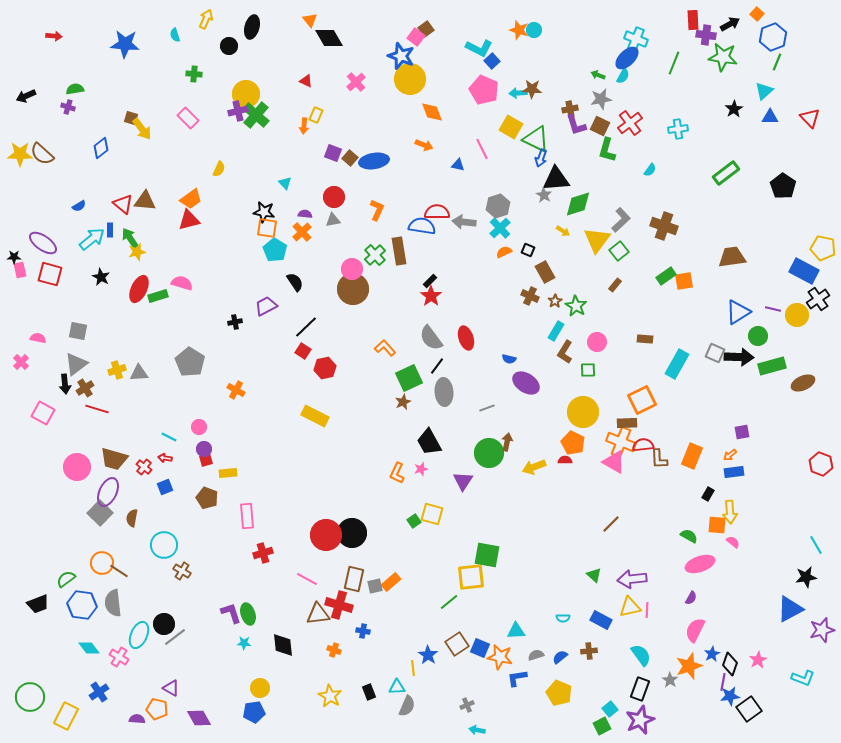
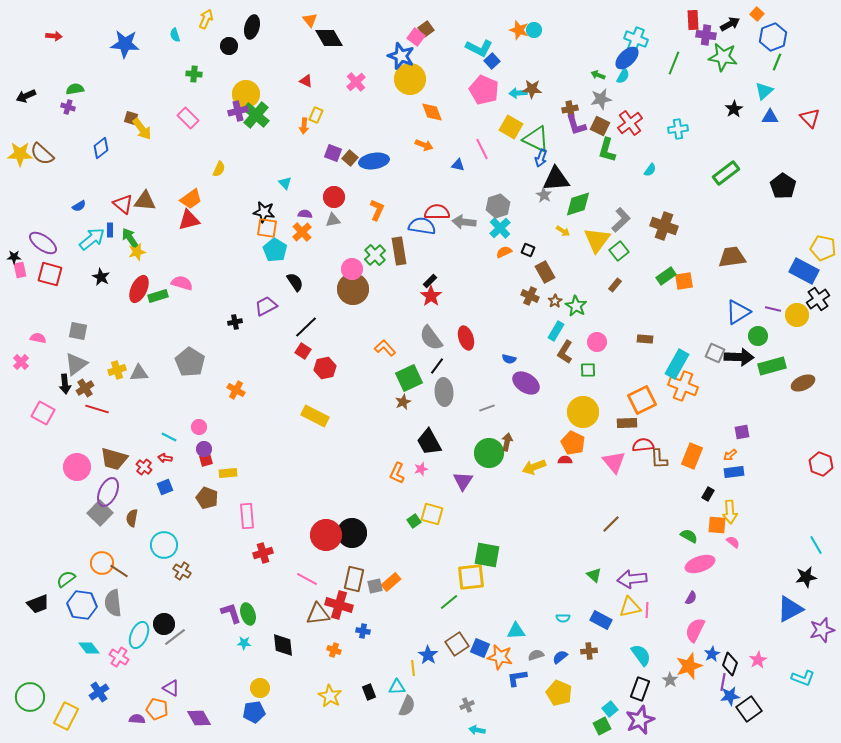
orange cross at (621, 442): moved 62 px right, 56 px up
pink triangle at (614, 462): rotated 20 degrees clockwise
